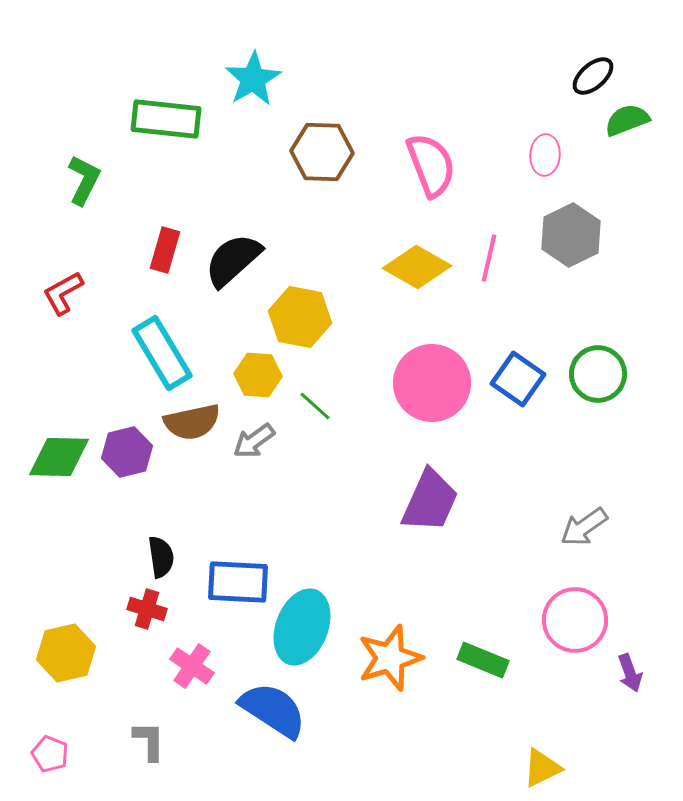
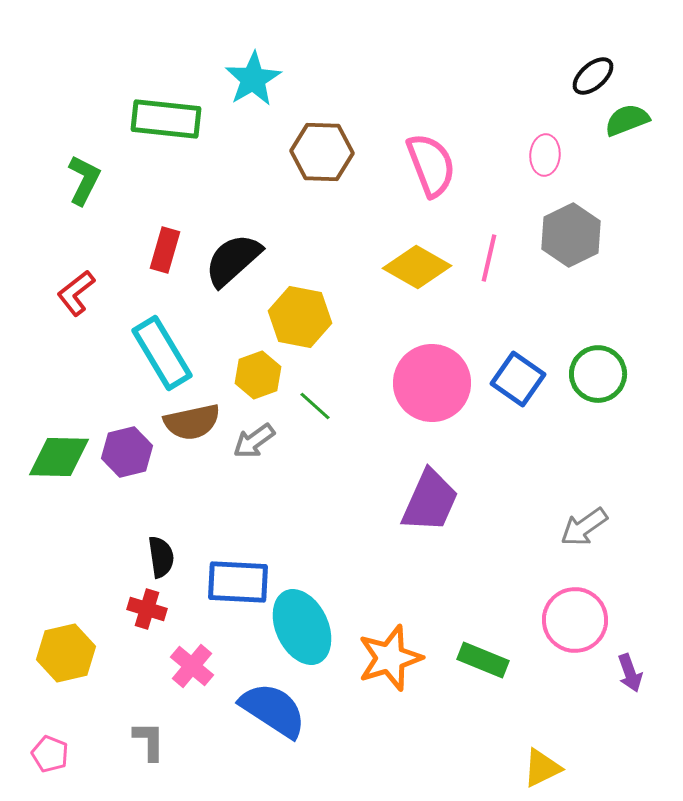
red L-shape at (63, 293): moved 13 px right; rotated 9 degrees counterclockwise
yellow hexagon at (258, 375): rotated 24 degrees counterclockwise
cyan ellipse at (302, 627): rotated 46 degrees counterclockwise
pink cross at (192, 666): rotated 6 degrees clockwise
